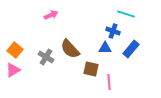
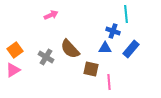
cyan line: rotated 66 degrees clockwise
orange square: rotated 14 degrees clockwise
